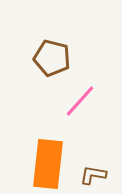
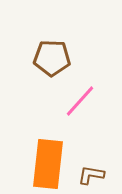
brown pentagon: rotated 12 degrees counterclockwise
brown L-shape: moved 2 px left
